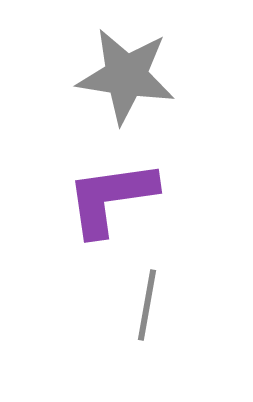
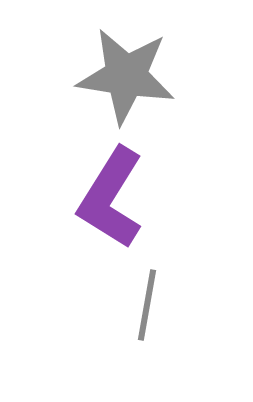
purple L-shape: rotated 50 degrees counterclockwise
